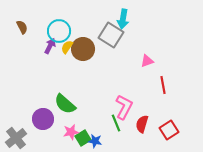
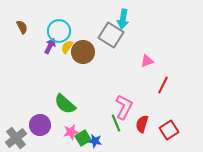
brown circle: moved 3 px down
red line: rotated 36 degrees clockwise
purple circle: moved 3 px left, 6 px down
